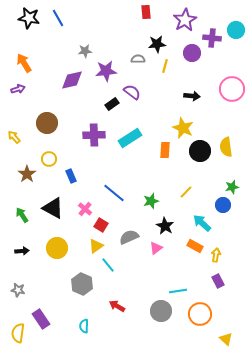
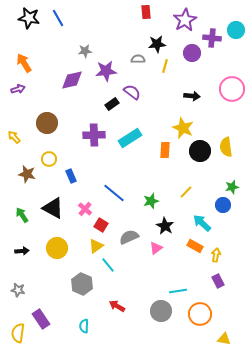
brown star at (27, 174): rotated 24 degrees counterclockwise
yellow triangle at (226, 339): moved 2 px left; rotated 32 degrees counterclockwise
